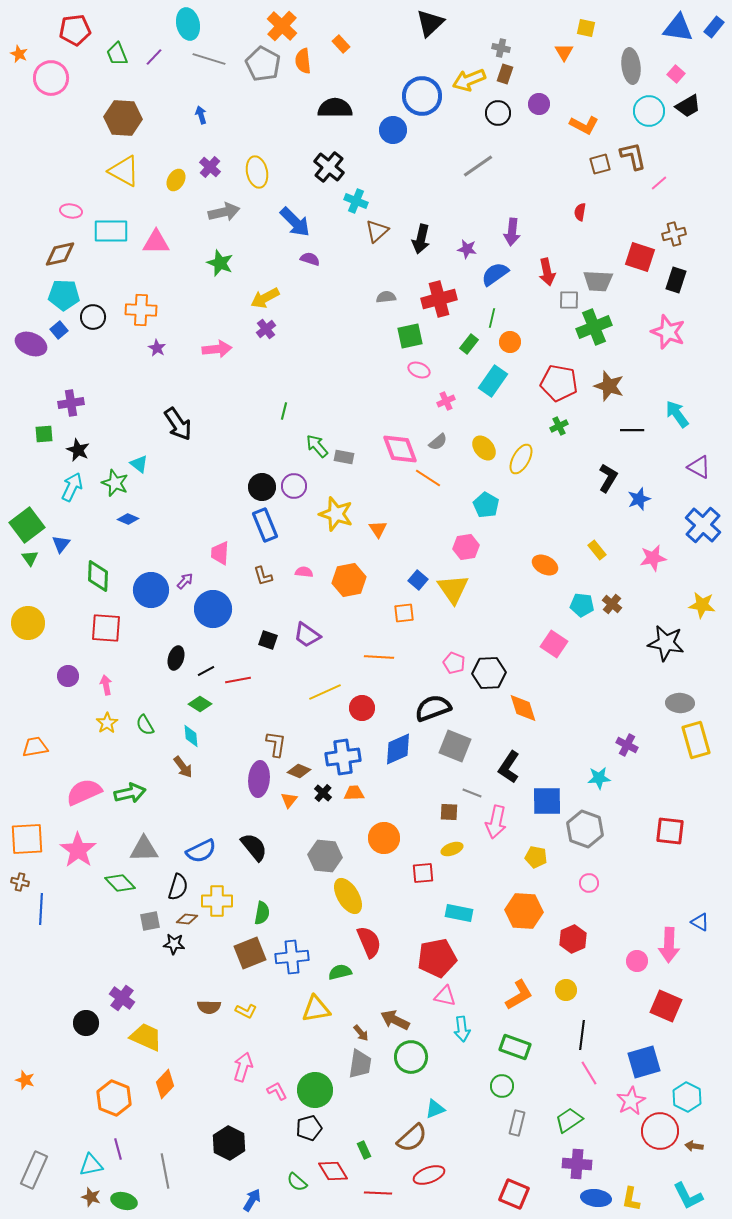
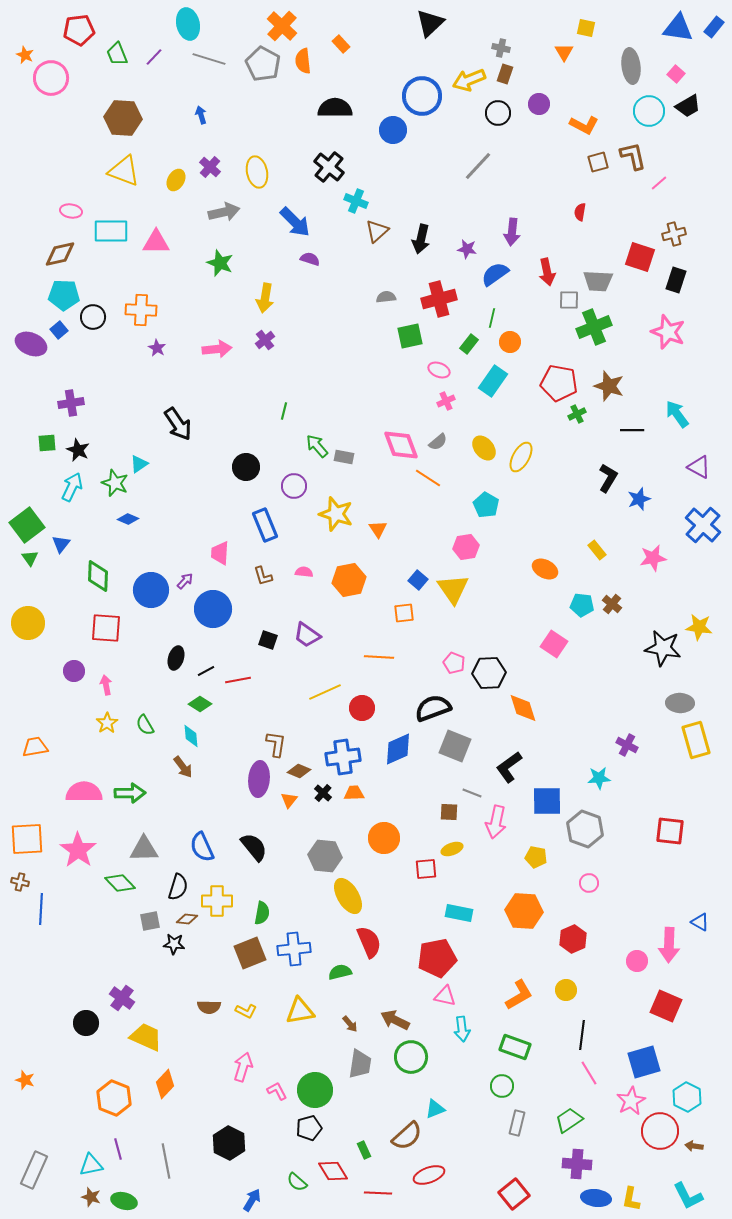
red pentagon at (75, 30): moved 4 px right
orange star at (19, 54): moved 6 px right, 1 px down
brown square at (600, 164): moved 2 px left, 2 px up
gray line at (478, 166): rotated 12 degrees counterclockwise
yellow triangle at (124, 171): rotated 8 degrees counterclockwise
yellow arrow at (265, 298): rotated 52 degrees counterclockwise
purple cross at (266, 329): moved 1 px left, 11 px down
pink ellipse at (419, 370): moved 20 px right
green cross at (559, 426): moved 18 px right, 12 px up
green square at (44, 434): moved 3 px right, 9 px down
pink diamond at (400, 449): moved 1 px right, 4 px up
yellow ellipse at (521, 459): moved 2 px up
cyan triangle at (139, 464): rotated 48 degrees clockwise
black circle at (262, 487): moved 16 px left, 20 px up
orange ellipse at (545, 565): moved 4 px down
yellow star at (702, 605): moved 3 px left, 22 px down
black star at (666, 643): moved 3 px left, 5 px down
purple circle at (68, 676): moved 6 px right, 5 px up
black L-shape at (509, 767): rotated 20 degrees clockwise
pink semicircle at (84, 792): rotated 24 degrees clockwise
green arrow at (130, 793): rotated 12 degrees clockwise
blue semicircle at (201, 851): moved 1 px right, 4 px up; rotated 92 degrees clockwise
red square at (423, 873): moved 3 px right, 4 px up
blue cross at (292, 957): moved 2 px right, 8 px up
yellow triangle at (316, 1009): moved 16 px left, 2 px down
brown arrow at (361, 1033): moved 11 px left, 9 px up
brown semicircle at (412, 1138): moved 5 px left, 2 px up
gray line at (165, 1171): moved 1 px right, 10 px up
red square at (514, 1194): rotated 28 degrees clockwise
